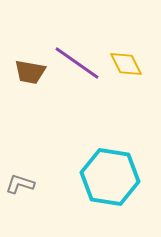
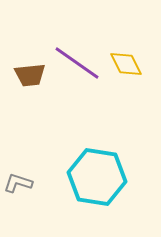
brown trapezoid: moved 3 px down; rotated 16 degrees counterclockwise
cyan hexagon: moved 13 px left
gray L-shape: moved 2 px left, 1 px up
